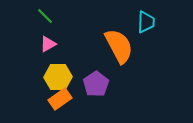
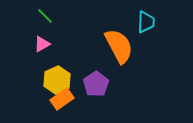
pink triangle: moved 6 px left
yellow hexagon: moved 1 px left, 3 px down; rotated 24 degrees counterclockwise
orange rectangle: moved 2 px right
